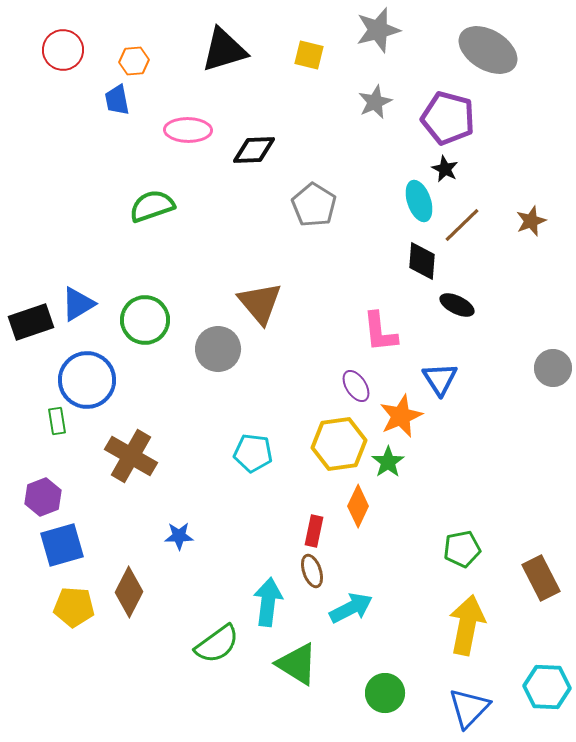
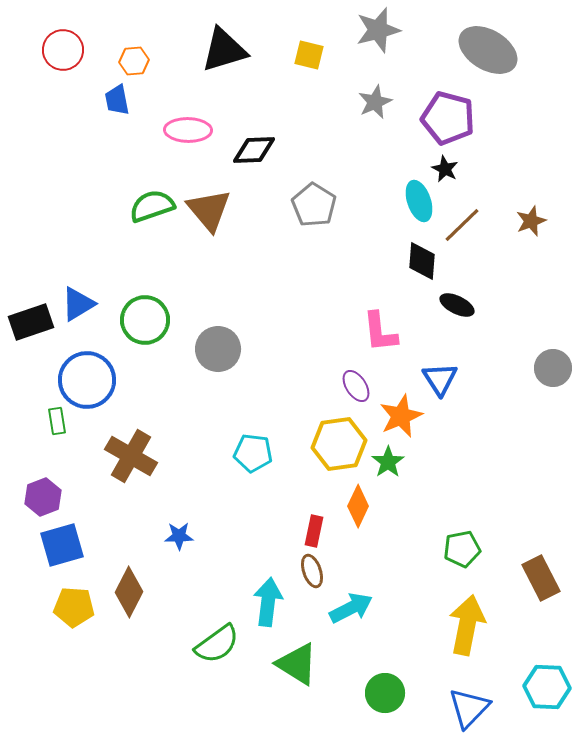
brown triangle at (260, 303): moved 51 px left, 93 px up
